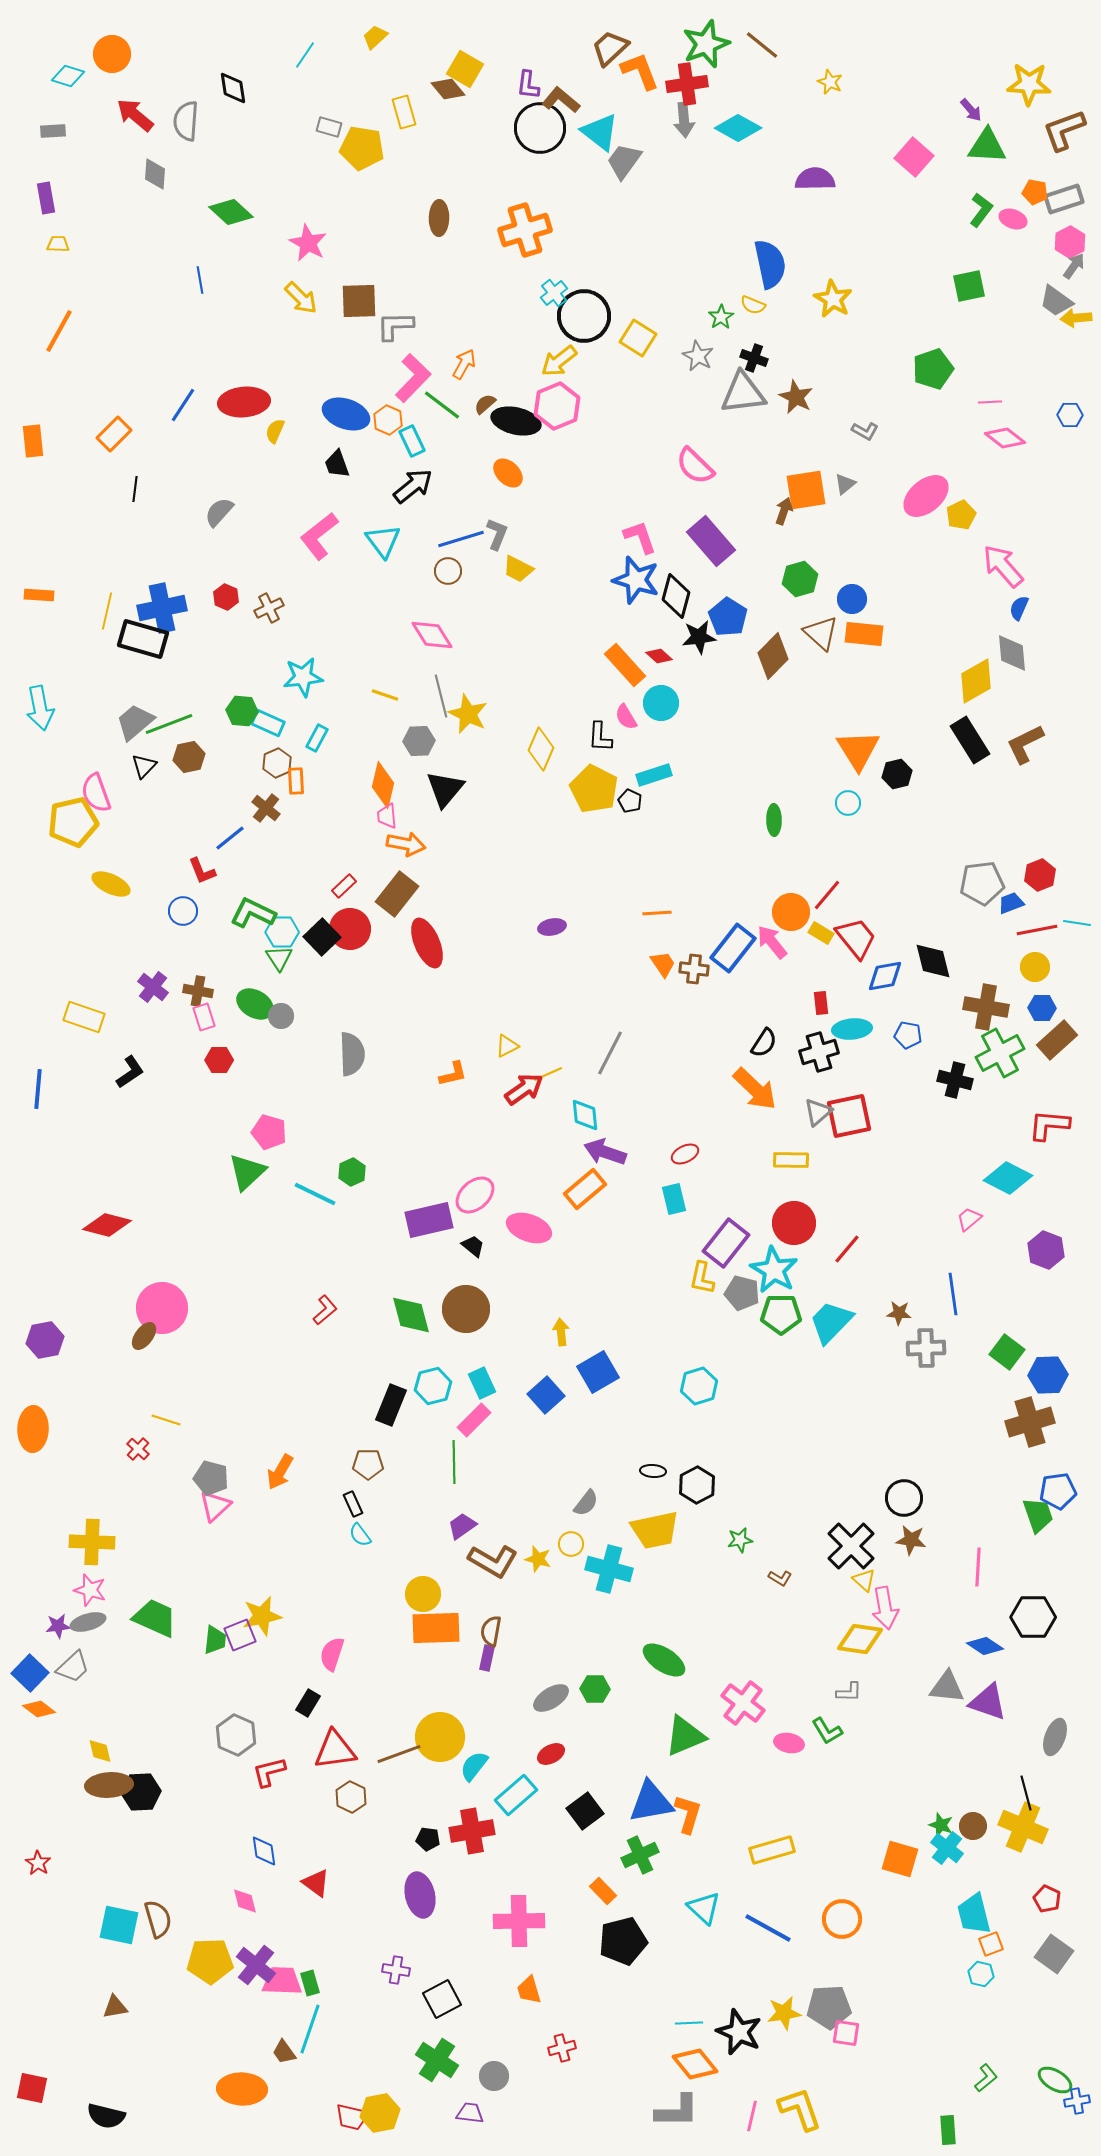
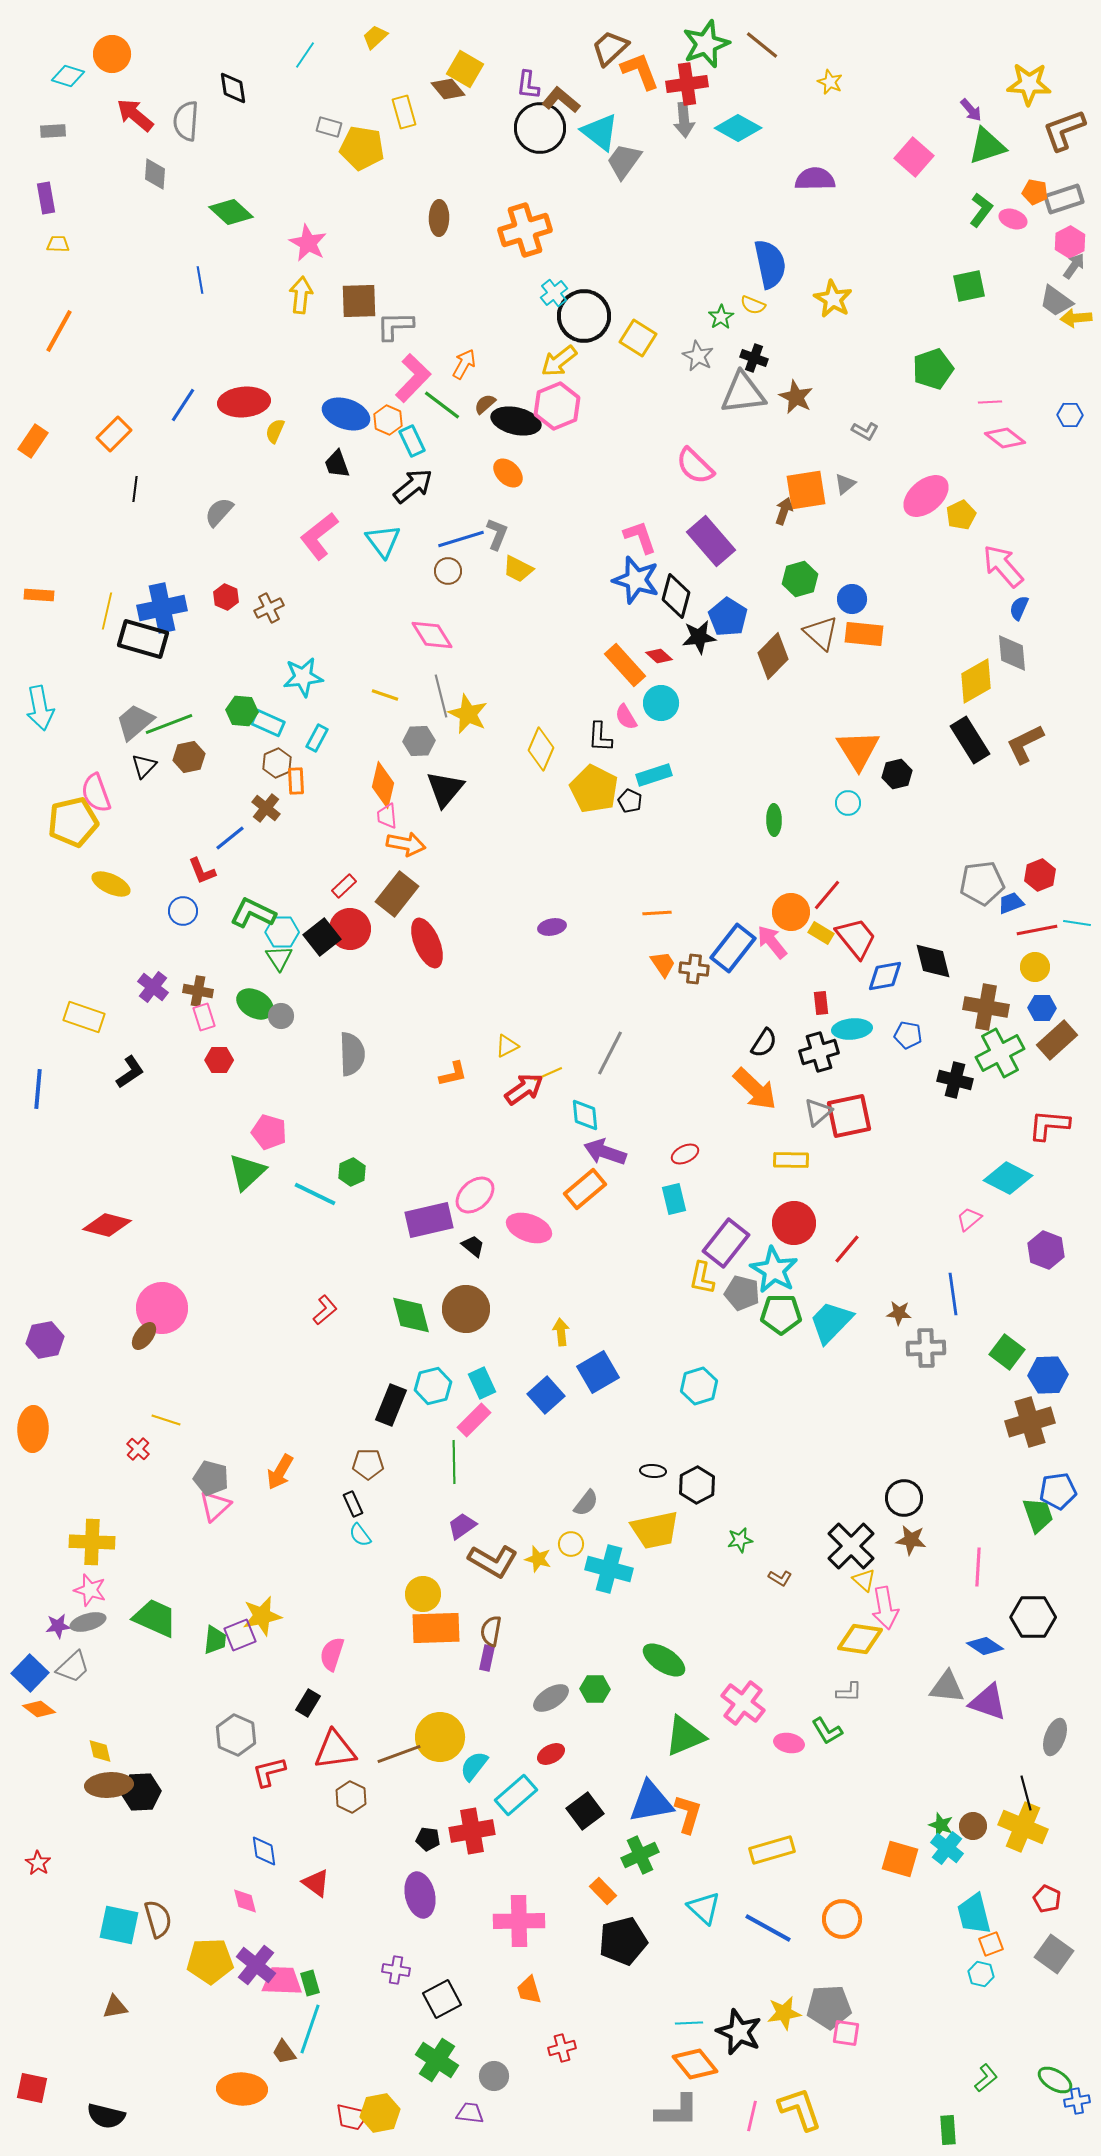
green triangle at (987, 146): rotated 21 degrees counterclockwise
yellow arrow at (301, 298): moved 3 px up; rotated 129 degrees counterclockwise
orange rectangle at (33, 441): rotated 40 degrees clockwise
black square at (322, 937): rotated 6 degrees clockwise
